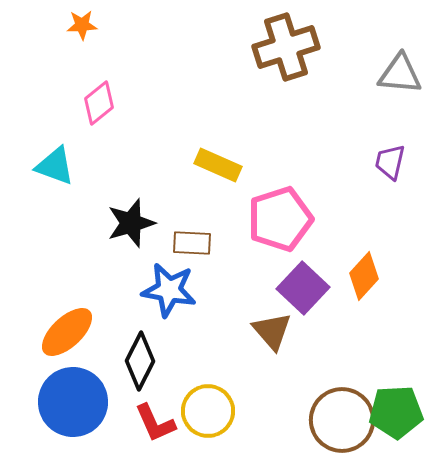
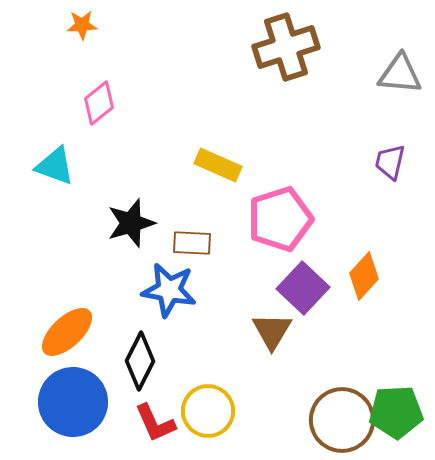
brown triangle: rotated 12 degrees clockwise
